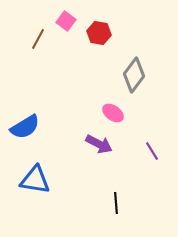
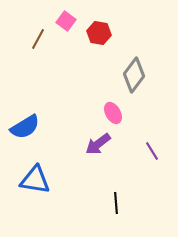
pink ellipse: rotated 25 degrees clockwise
purple arrow: moved 1 px left; rotated 116 degrees clockwise
